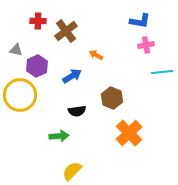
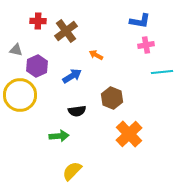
orange cross: moved 1 px down
